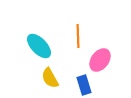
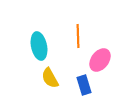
cyan ellipse: rotated 32 degrees clockwise
